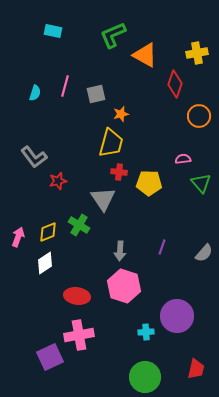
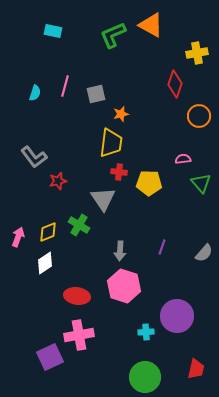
orange triangle: moved 6 px right, 30 px up
yellow trapezoid: rotated 8 degrees counterclockwise
